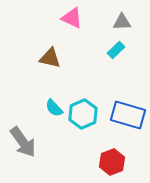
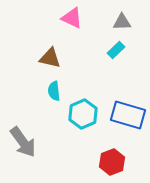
cyan semicircle: moved 17 px up; rotated 36 degrees clockwise
